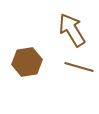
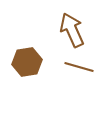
brown arrow: rotated 8 degrees clockwise
